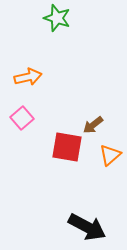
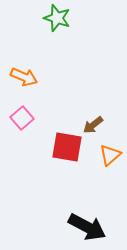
orange arrow: moved 4 px left; rotated 36 degrees clockwise
